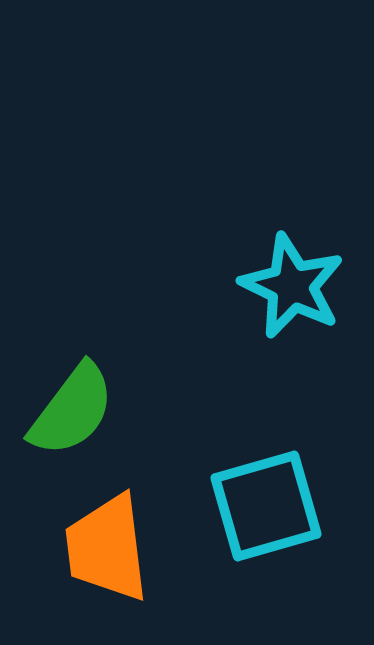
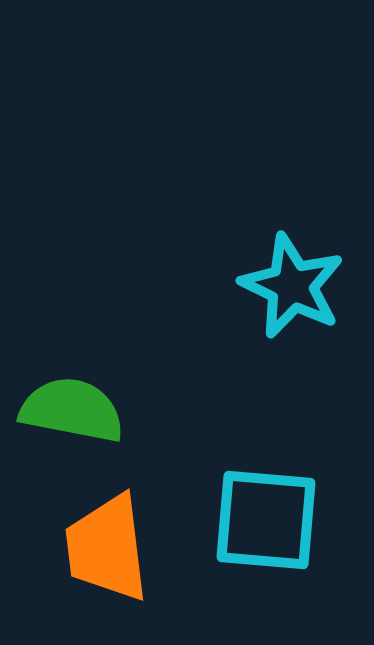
green semicircle: rotated 116 degrees counterclockwise
cyan square: moved 14 px down; rotated 21 degrees clockwise
